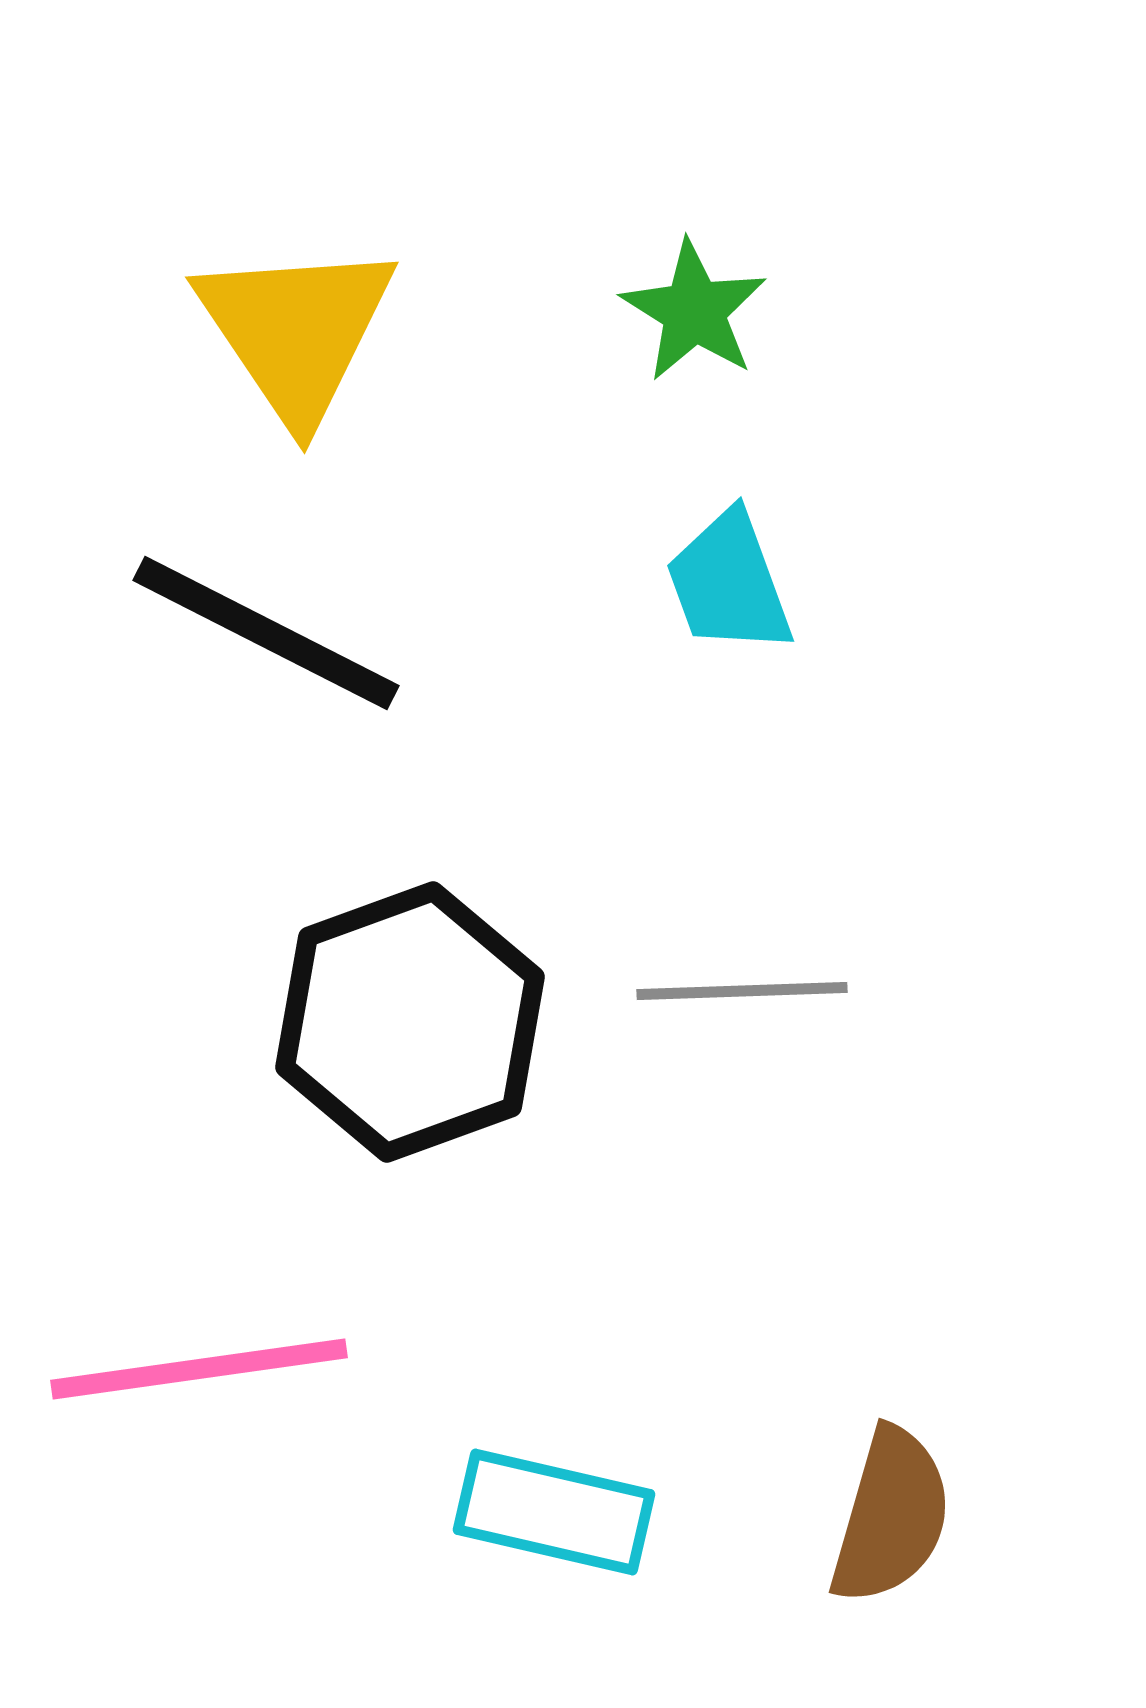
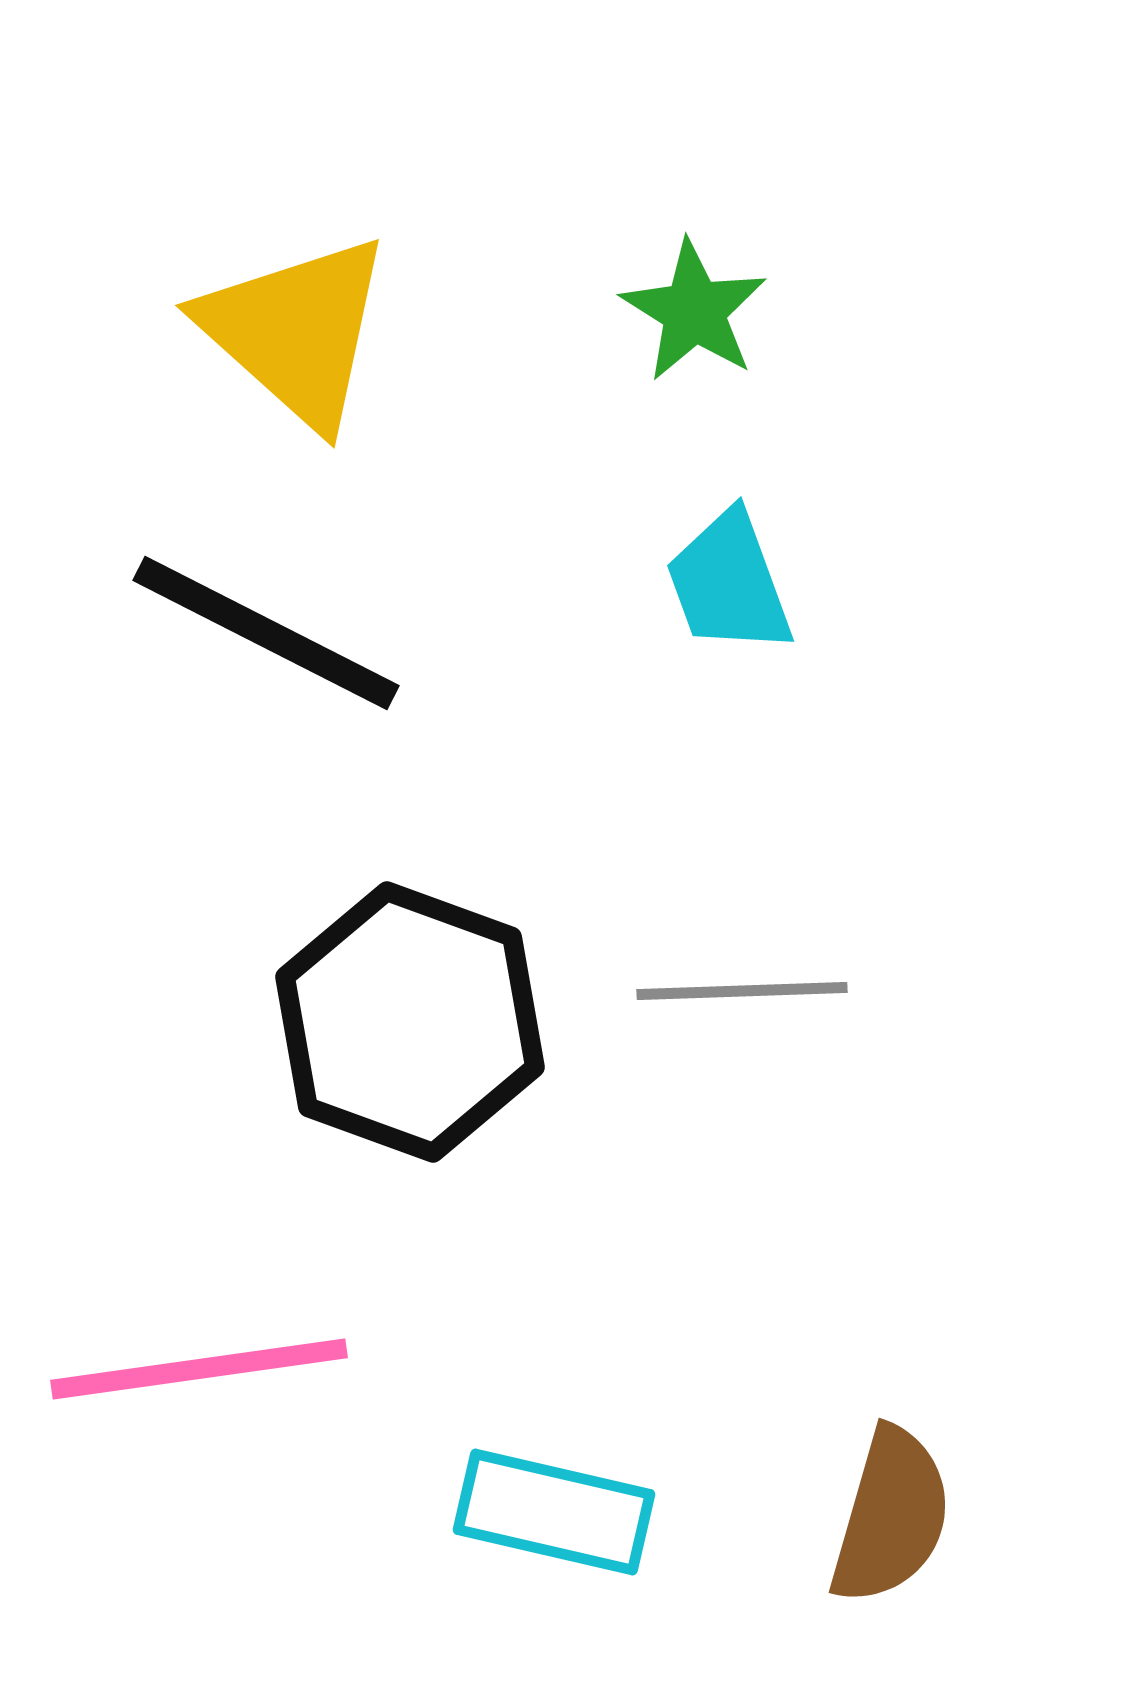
yellow triangle: rotated 14 degrees counterclockwise
black hexagon: rotated 20 degrees counterclockwise
